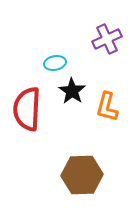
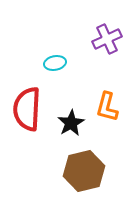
black star: moved 1 px left, 32 px down; rotated 8 degrees clockwise
brown hexagon: moved 2 px right, 4 px up; rotated 12 degrees counterclockwise
